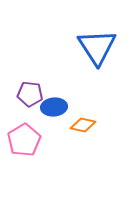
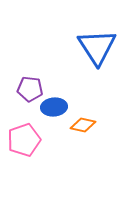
purple pentagon: moved 5 px up
pink pentagon: rotated 12 degrees clockwise
